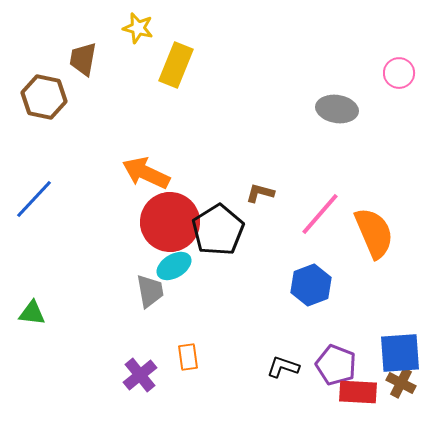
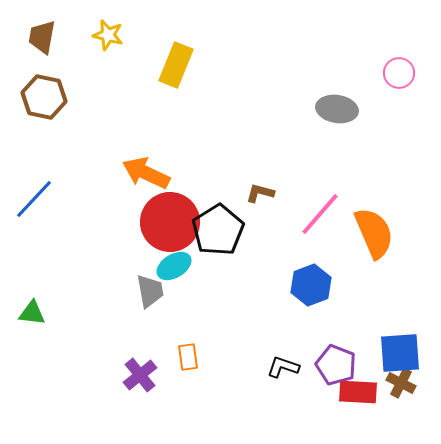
yellow star: moved 30 px left, 7 px down
brown trapezoid: moved 41 px left, 22 px up
